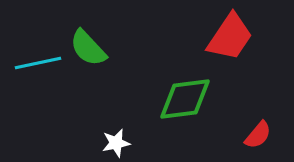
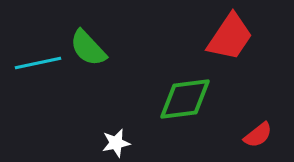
red semicircle: rotated 12 degrees clockwise
